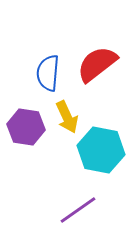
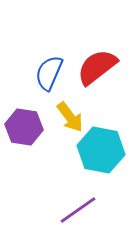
red semicircle: moved 3 px down
blue semicircle: moved 1 px right; rotated 18 degrees clockwise
yellow arrow: moved 3 px right; rotated 12 degrees counterclockwise
purple hexagon: moved 2 px left
